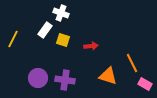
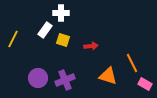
white cross: rotated 21 degrees counterclockwise
purple cross: rotated 30 degrees counterclockwise
